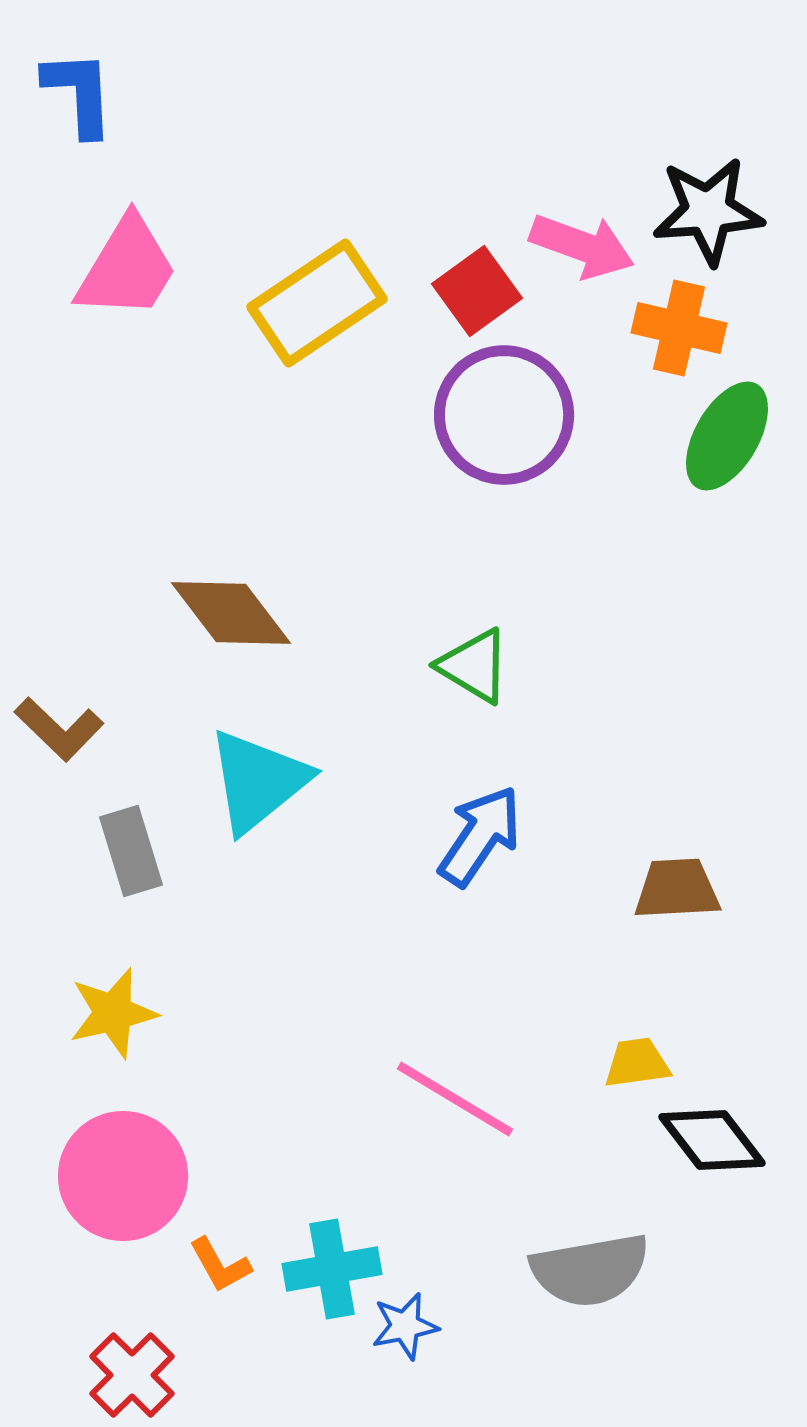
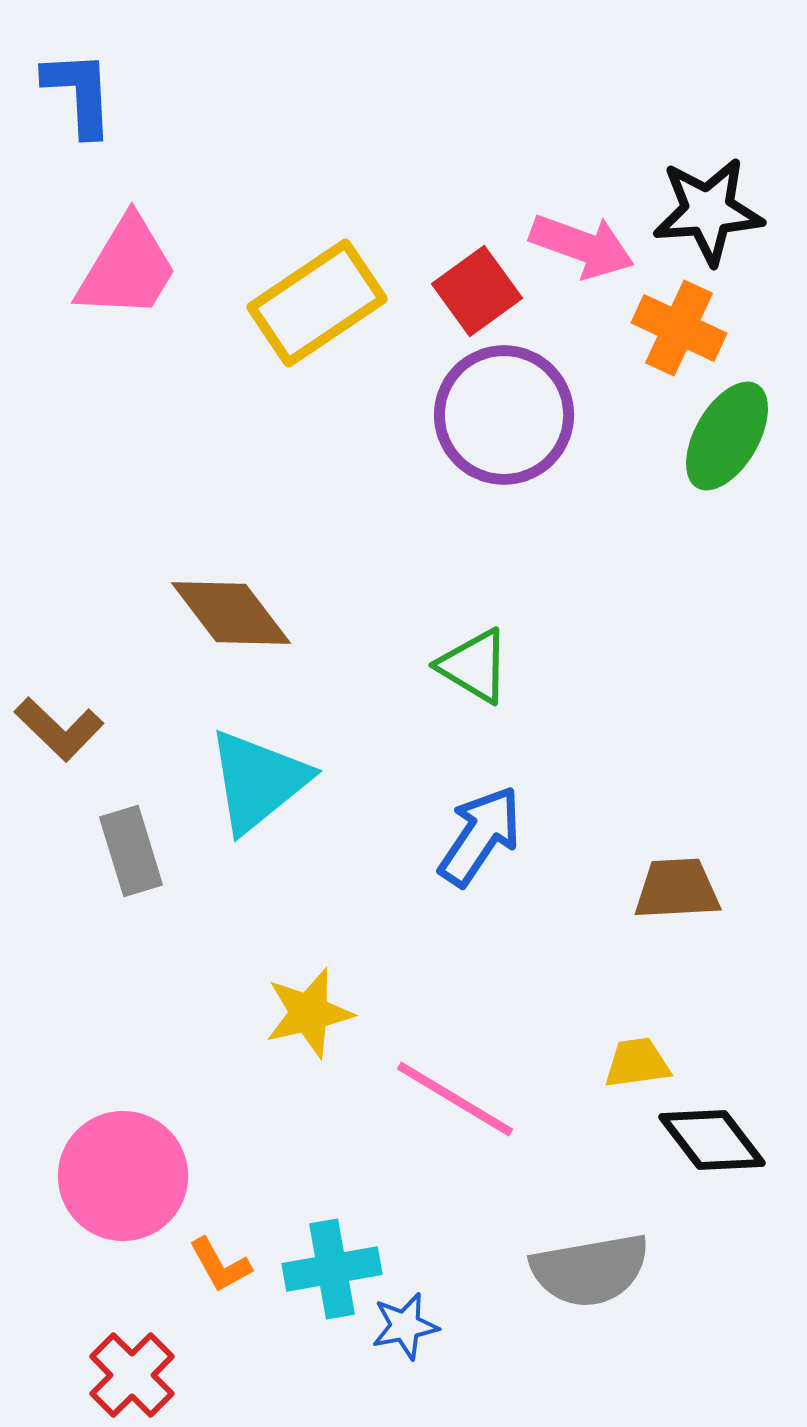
orange cross: rotated 12 degrees clockwise
yellow star: moved 196 px right
